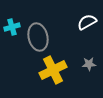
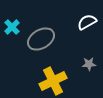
cyan cross: rotated 28 degrees counterclockwise
gray ellipse: moved 3 px right, 2 px down; rotated 72 degrees clockwise
yellow cross: moved 11 px down
